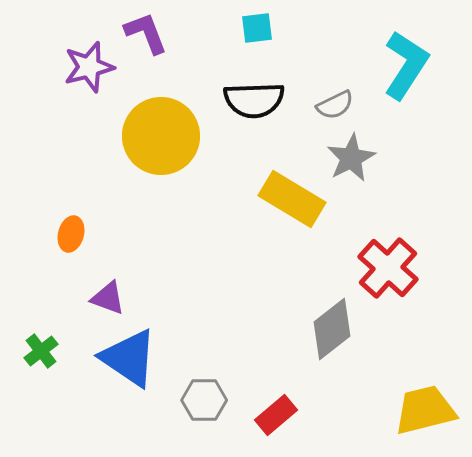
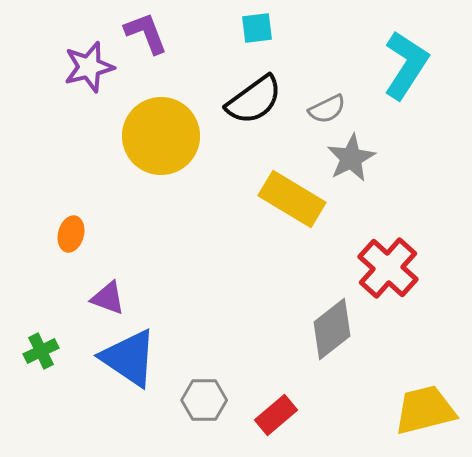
black semicircle: rotated 34 degrees counterclockwise
gray semicircle: moved 8 px left, 4 px down
green cross: rotated 12 degrees clockwise
